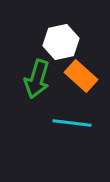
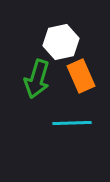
orange rectangle: rotated 24 degrees clockwise
cyan line: rotated 9 degrees counterclockwise
